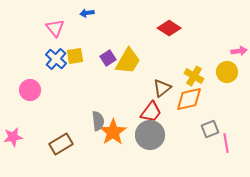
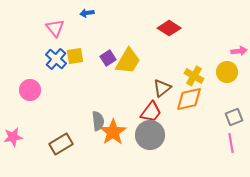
gray square: moved 24 px right, 12 px up
pink line: moved 5 px right
